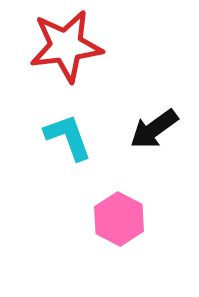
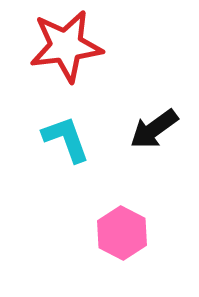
cyan L-shape: moved 2 px left, 2 px down
pink hexagon: moved 3 px right, 14 px down
